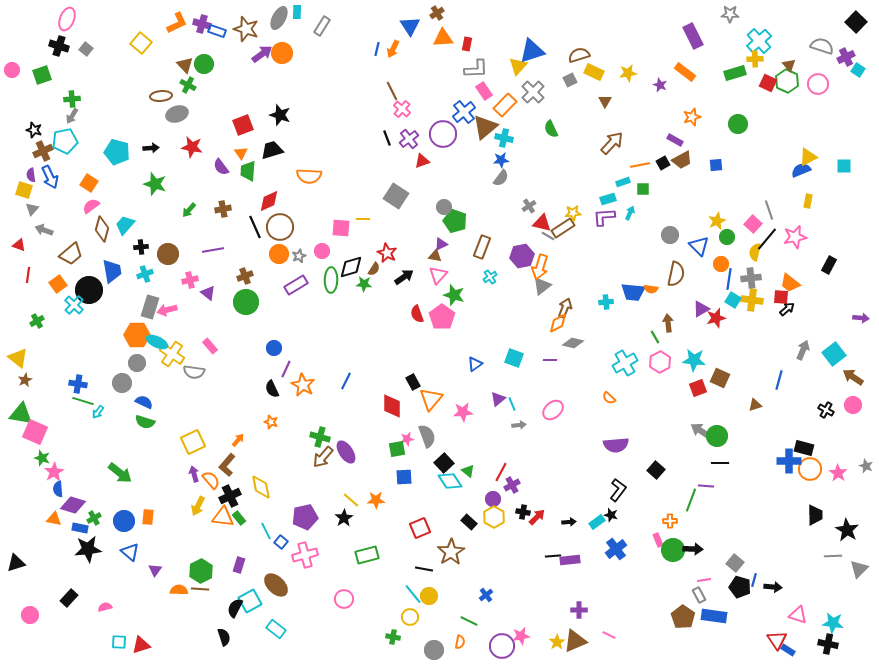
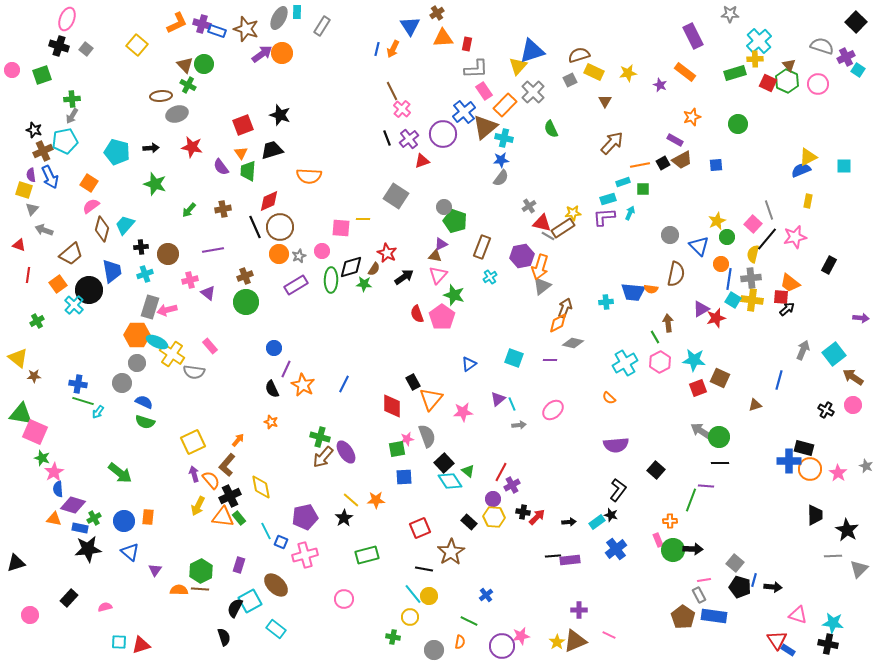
yellow square at (141, 43): moved 4 px left, 2 px down
yellow semicircle at (755, 252): moved 2 px left, 2 px down
blue triangle at (475, 364): moved 6 px left
brown star at (25, 380): moved 9 px right, 4 px up; rotated 24 degrees clockwise
blue line at (346, 381): moved 2 px left, 3 px down
green circle at (717, 436): moved 2 px right, 1 px down
yellow hexagon at (494, 517): rotated 25 degrees counterclockwise
blue square at (281, 542): rotated 16 degrees counterclockwise
